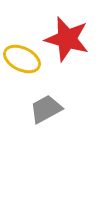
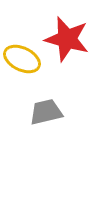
gray trapezoid: moved 3 px down; rotated 16 degrees clockwise
